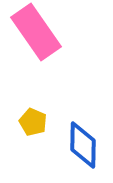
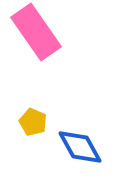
blue diamond: moved 3 px left, 2 px down; rotated 30 degrees counterclockwise
